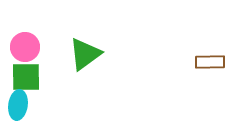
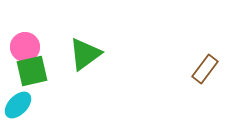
brown rectangle: moved 5 px left, 7 px down; rotated 52 degrees counterclockwise
green square: moved 6 px right, 6 px up; rotated 12 degrees counterclockwise
cyan ellipse: rotated 36 degrees clockwise
